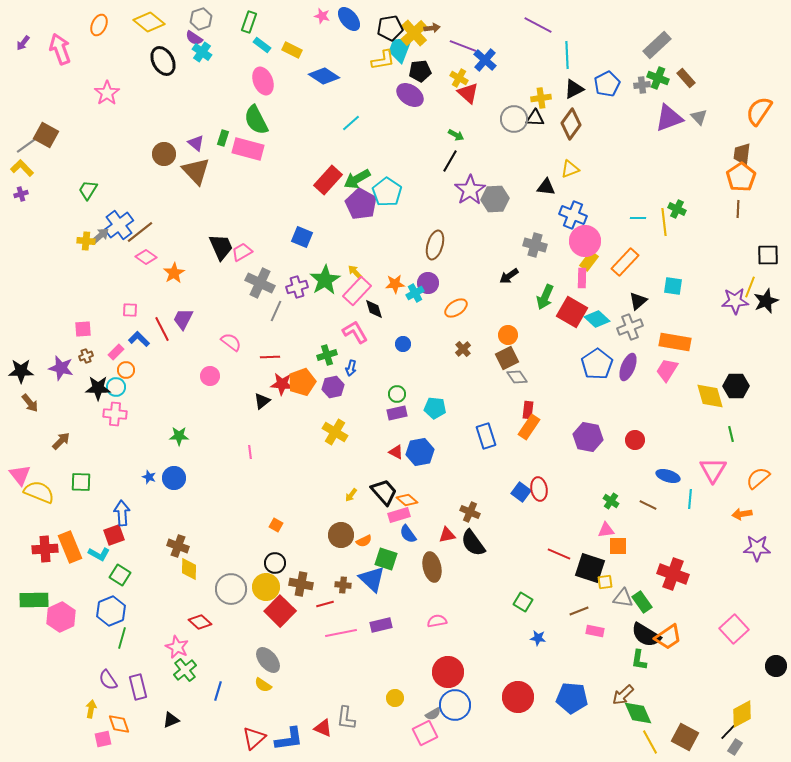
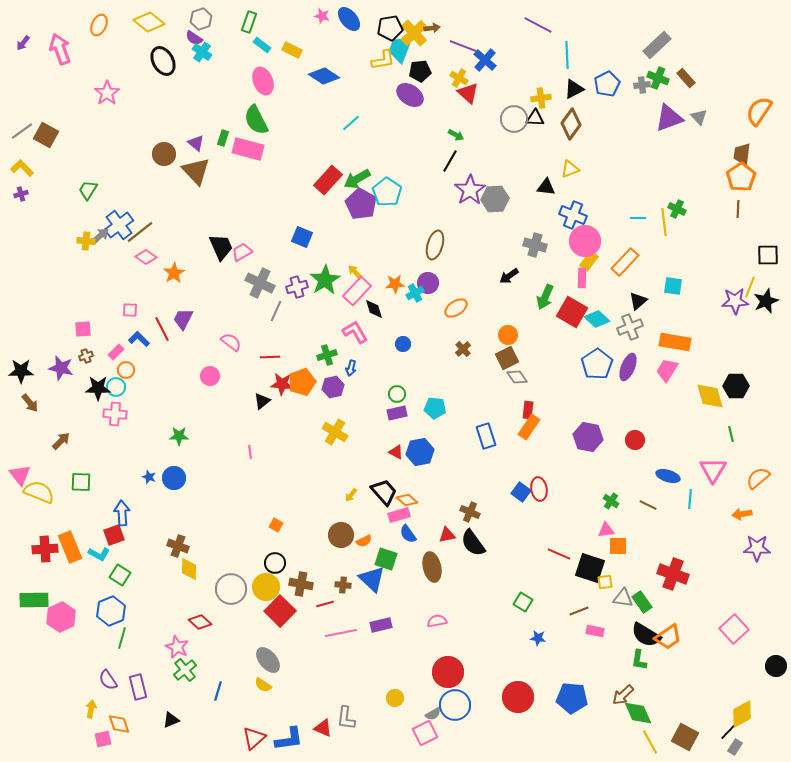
gray line at (27, 145): moved 5 px left, 14 px up
